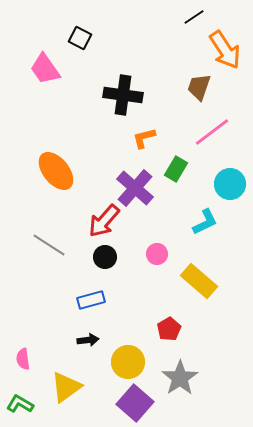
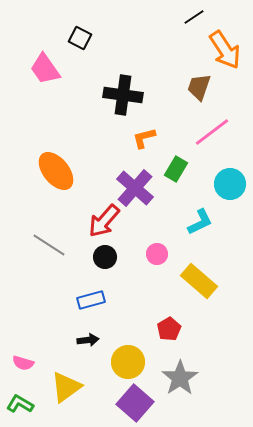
cyan L-shape: moved 5 px left
pink semicircle: moved 4 px down; rotated 65 degrees counterclockwise
